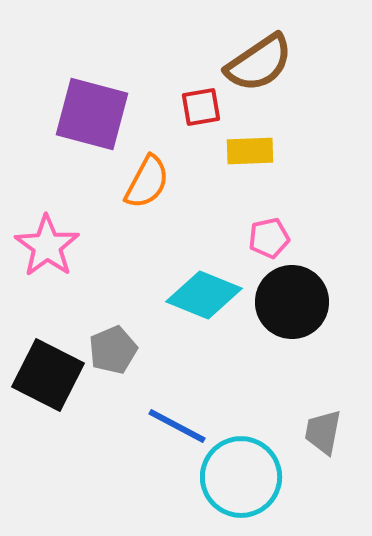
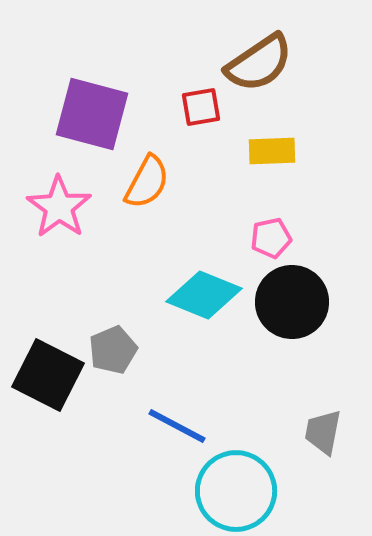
yellow rectangle: moved 22 px right
pink pentagon: moved 2 px right
pink star: moved 12 px right, 39 px up
cyan circle: moved 5 px left, 14 px down
